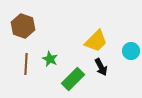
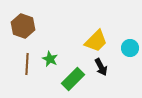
cyan circle: moved 1 px left, 3 px up
brown line: moved 1 px right
